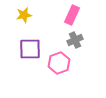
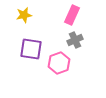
purple square: moved 1 px right; rotated 10 degrees clockwise
